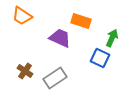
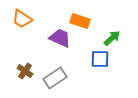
orange trapezoid: moved 3 px down
orange rectangle: moved 1 px left
green arrow: rotated 24 degrees clockwise
blue square: moved 1 px down; rotated 24 degrees counterclockwise
